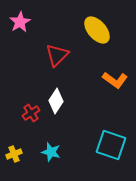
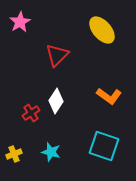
yellow ellipse: moved 5 px right
orange L-shape: moved 6 px left, 16 px down
cyan square: moved 7 px left, 1 px down
